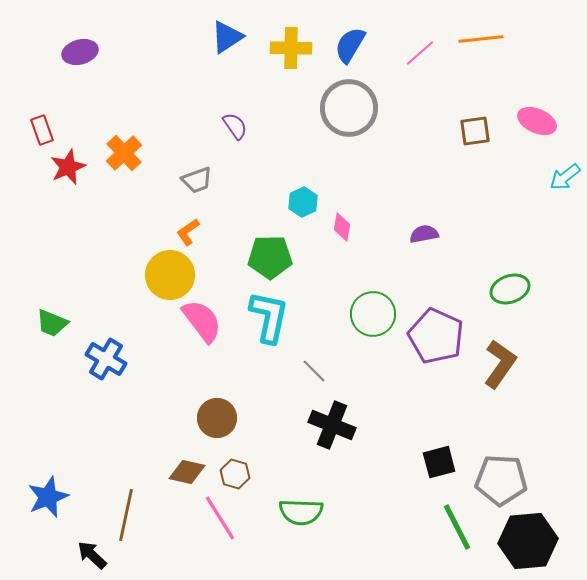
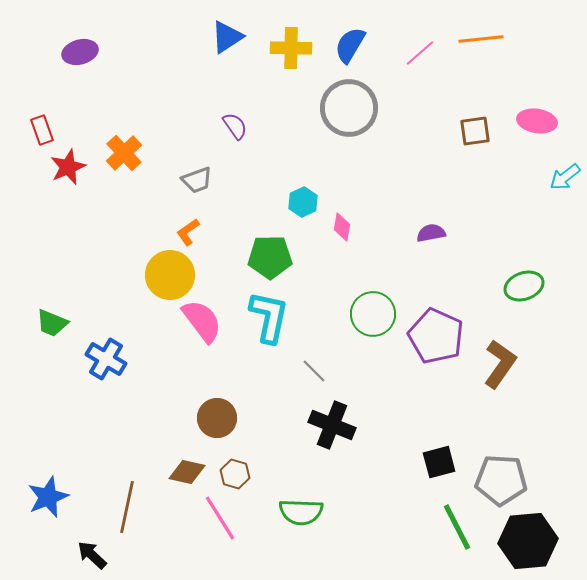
pink ellipse at (537, 121): rotated 15 degrees counterclockwise
purple semicircle at (424, 234): moved 7 px right, 1 px up
green ellipse at (510, 289): moved 14 px right, 3 px up
brown line at (126, 515): moved 1 px right, 8 px up
